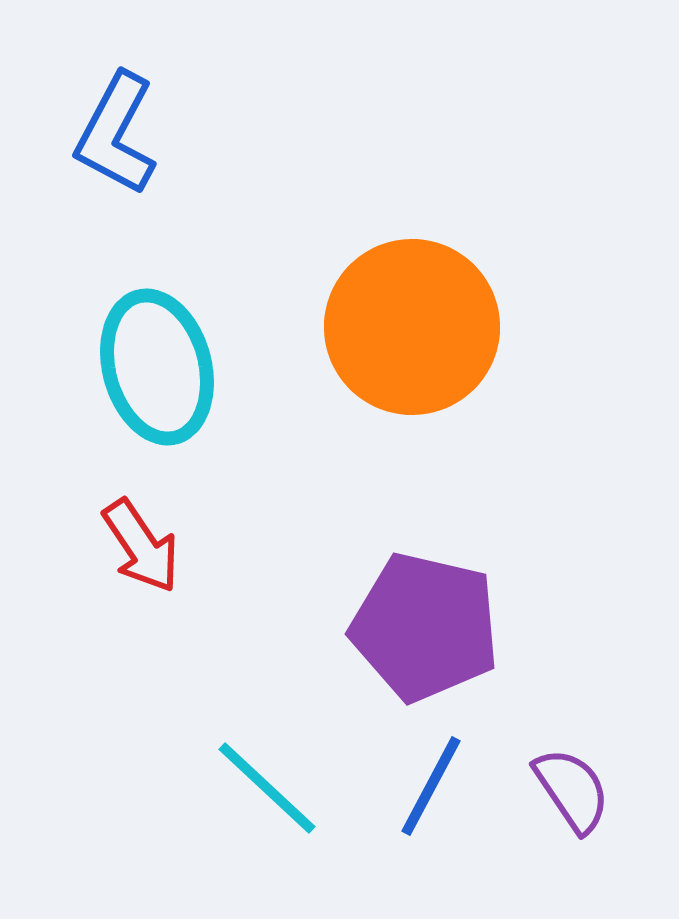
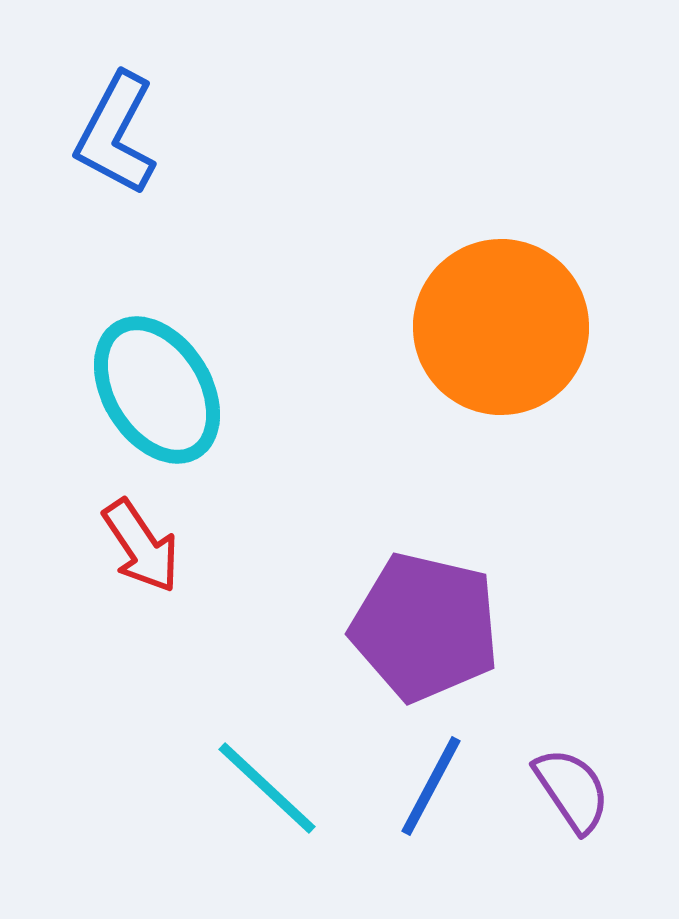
orange circle: moved 89 px right
cyan ellipse: moved 23 px down; rotated 17 degrees counterclockwise
